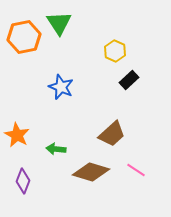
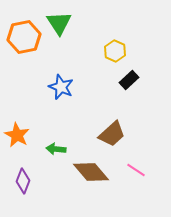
brown diamond: rotated 33 degrees clockwise
